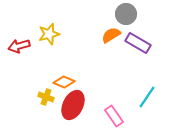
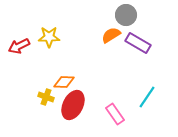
gray circle: moved 1 px down
yellow star: moved 3 px down; rotated 15 degrees clockwise
red arrow: rotated 10 degrees counterclockwise
orange diamond: rotated 20 degrees counterclockwise
pink rectangle: moved 1 px right, 2 px up
